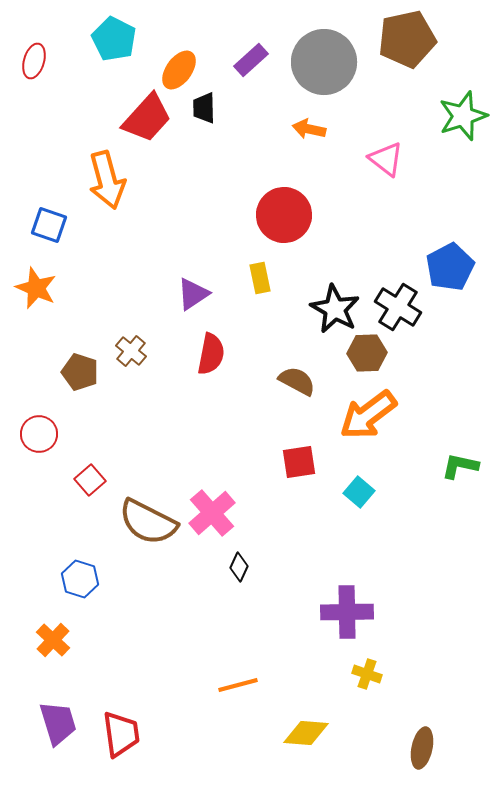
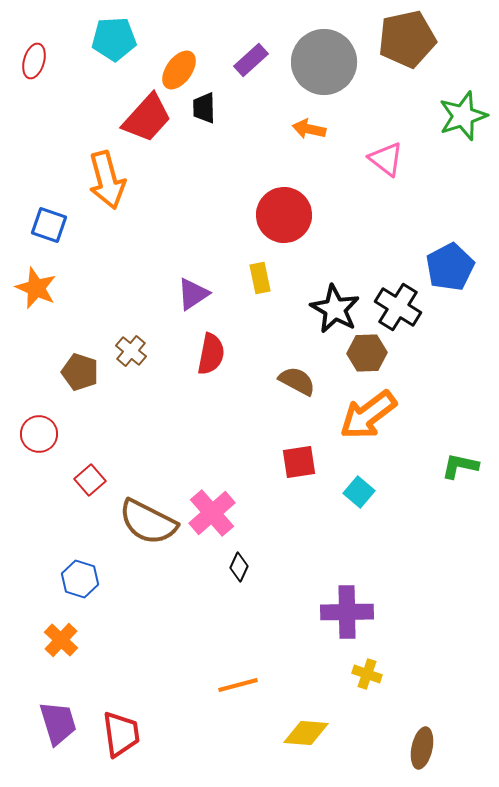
cyan pentagon at (114, 39): rotated 30 degrees counterclockwise
orange cross at (53, 640): moved 8 px right
